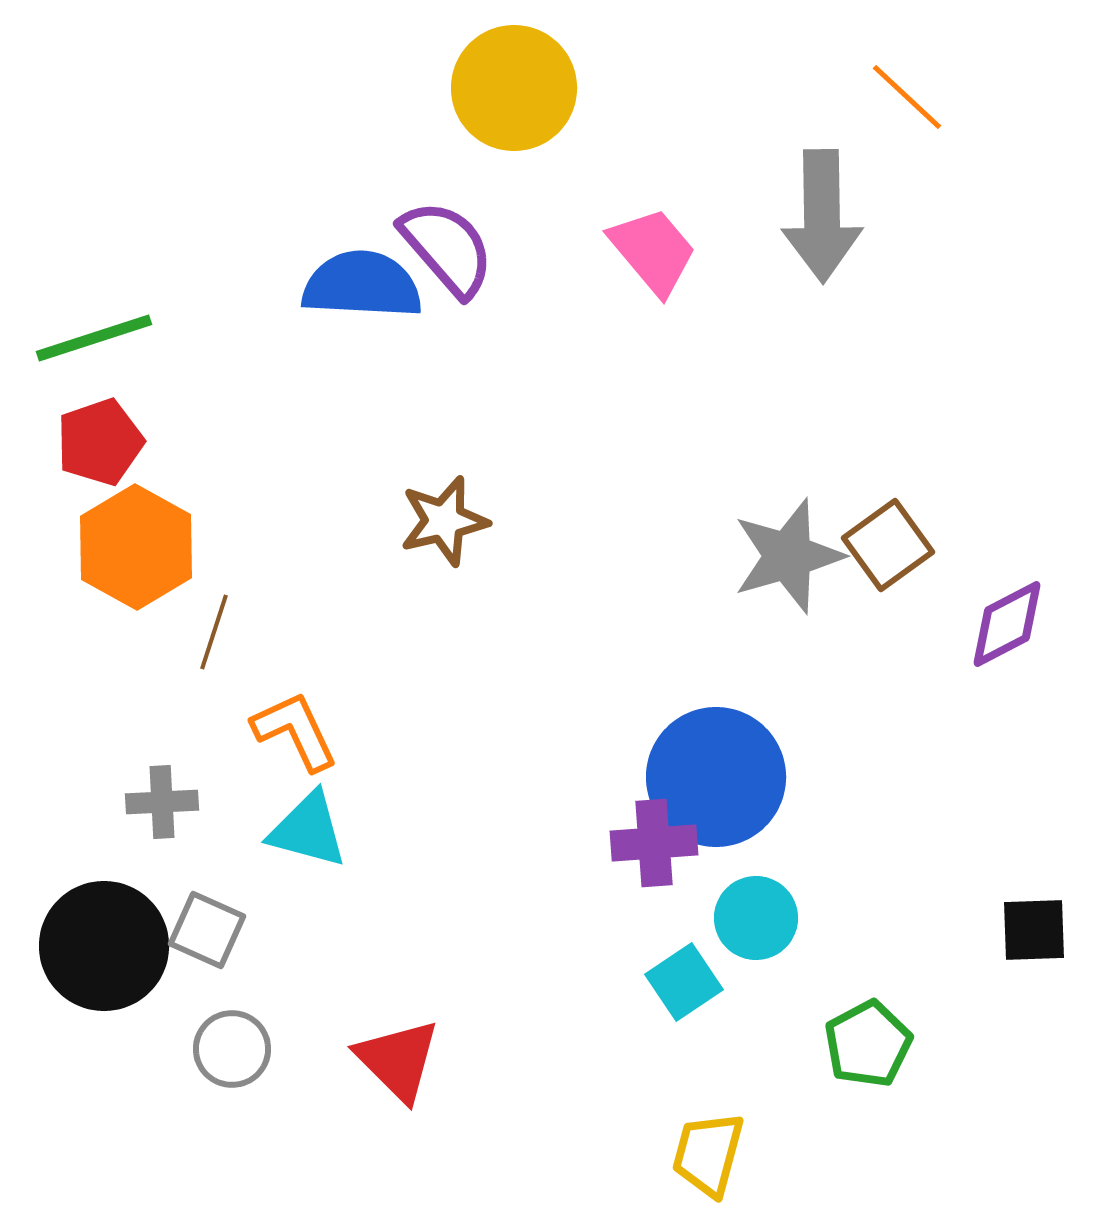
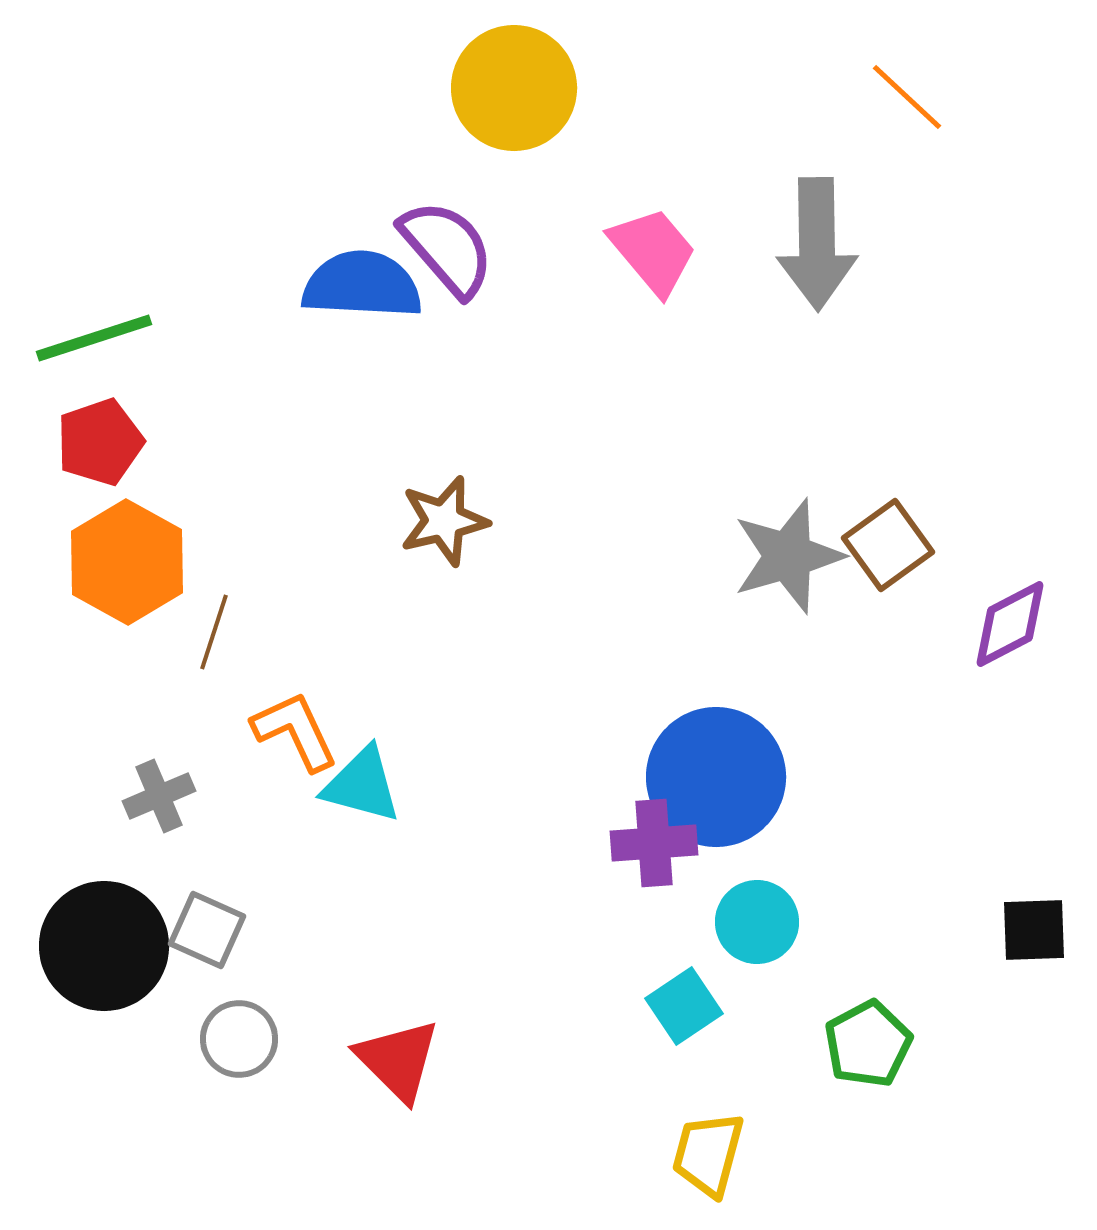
gray arrow: moved 5 px left, 28 px down
orange hexagon: moved 9 px left, 15 px down
purple diamond: moved 3 px right
gray cross: moved 3 px left, 6 px up; rotated 20 degrees counterclockwise
cyan triangle: moved 54 px right, 45 px up
cyan circle: moved 1 px right, 4 px down
cyan square: moved 24 px down
gray circle: moved 7 px right, 10 px up
